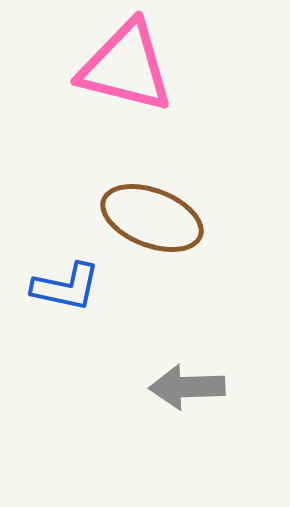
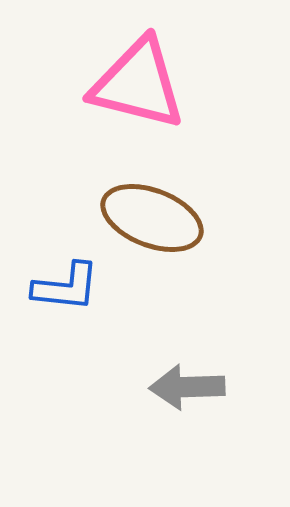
pink triangle: moved 12 px right, 17 px down
blue L-shape: rotated 6 degrees counterclockwise
